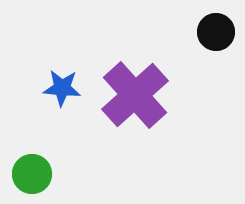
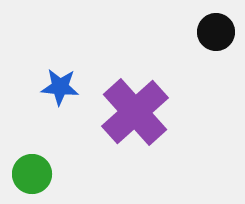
blue star: moved 2 px left, 1 px up
purple cross: moved 17 px down
